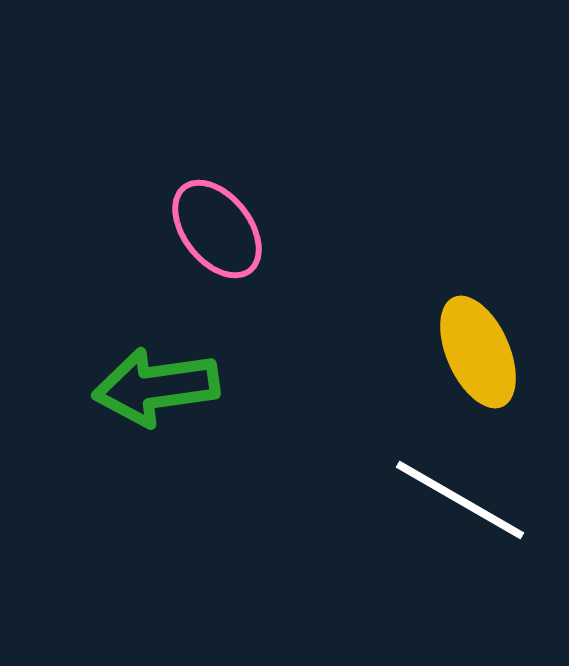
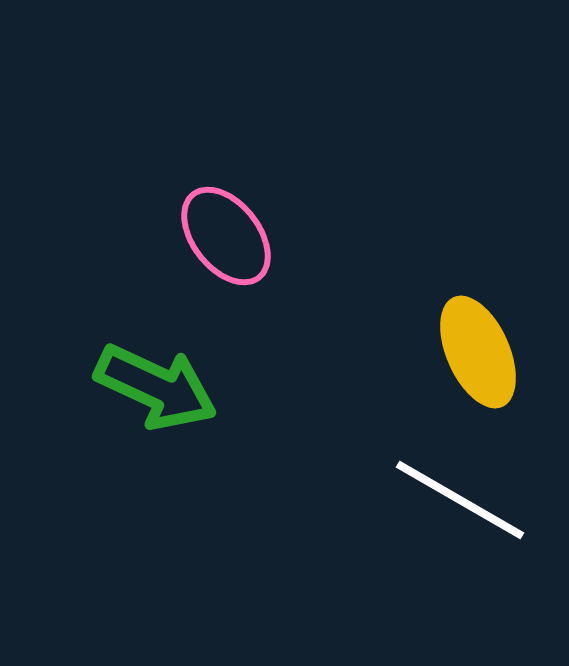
pink ellipse: moved 9 px right, 7 px down
green arrow: rotated 147 degrees counterclockwise
